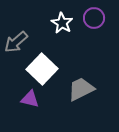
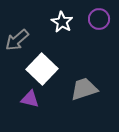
purple circle: moved 5 px right, 1 px down
white star: moved 1 px up
gray arrow: moved 1 px right, 2 px up
gray trapezoid: moved 3 px right; rotated 8 degrees clockwise
